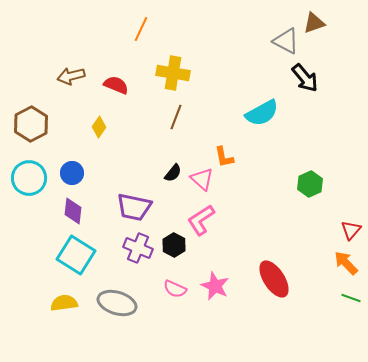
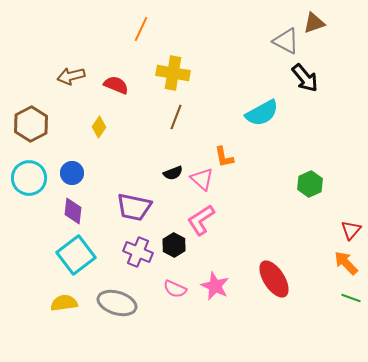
black semicircle: rotated 30 degrees clockwise
purple cross: moved 4 px down
cyan square: rotated 21 degrees clockwise
